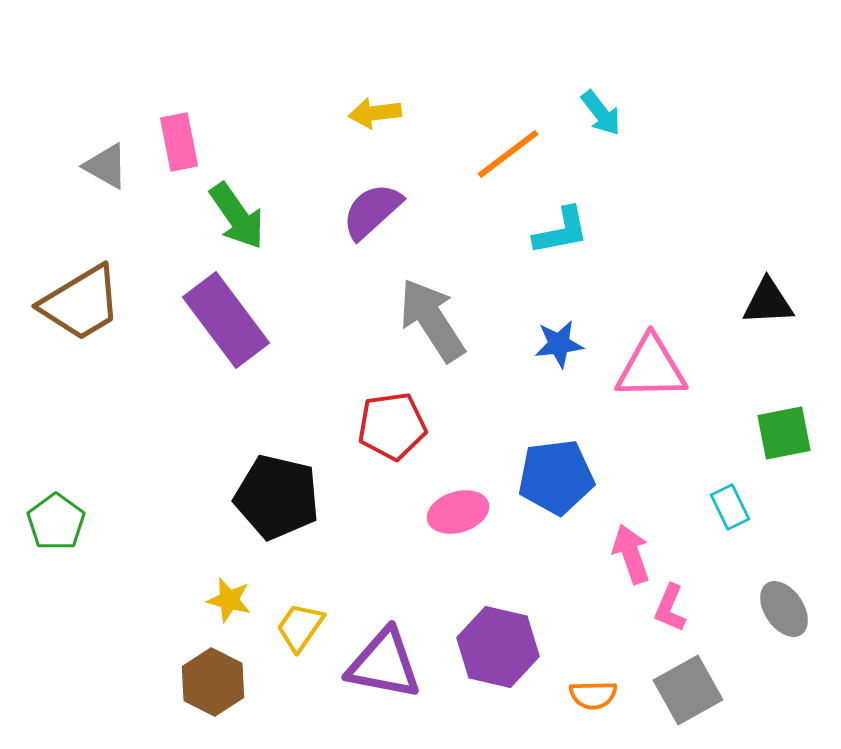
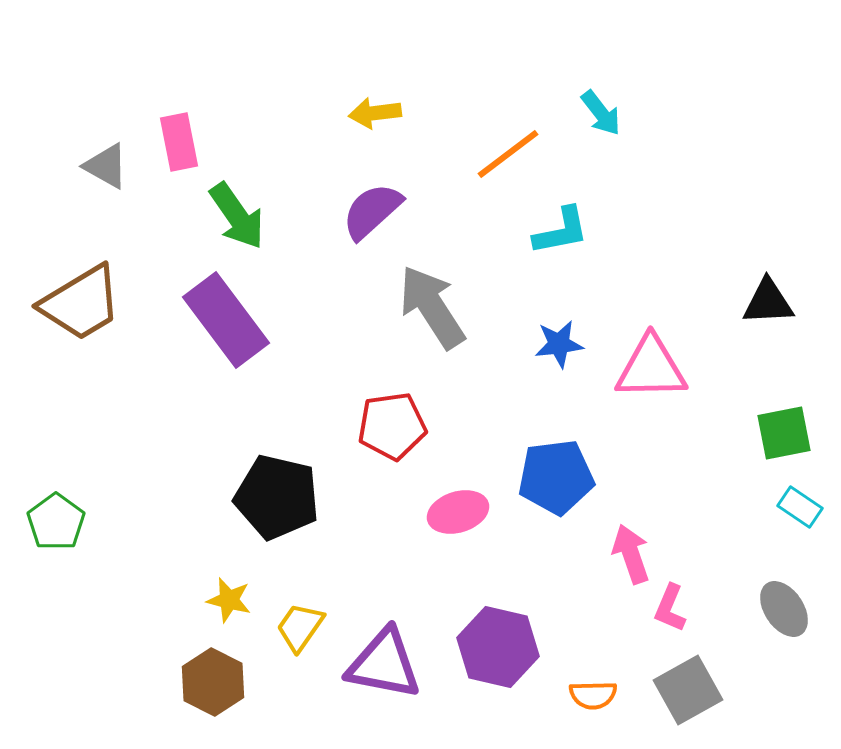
gray arrow: moved 13 px up
cyan rectangle: moved 70 px right; rotated 30 degrees counterclockwise
